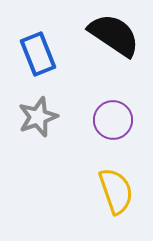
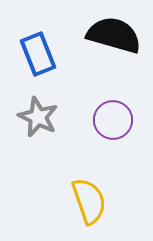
black semicircle: rotated 18 degrees counterclockwise
gray star: rotated 27 degrees counterclockwise
yellow semicircle: moved 27 px left, 10 px down
